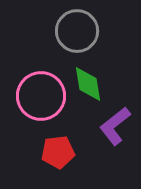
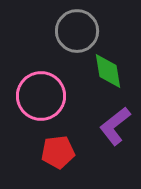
green diamond: moved 20 px right, 13 px up
